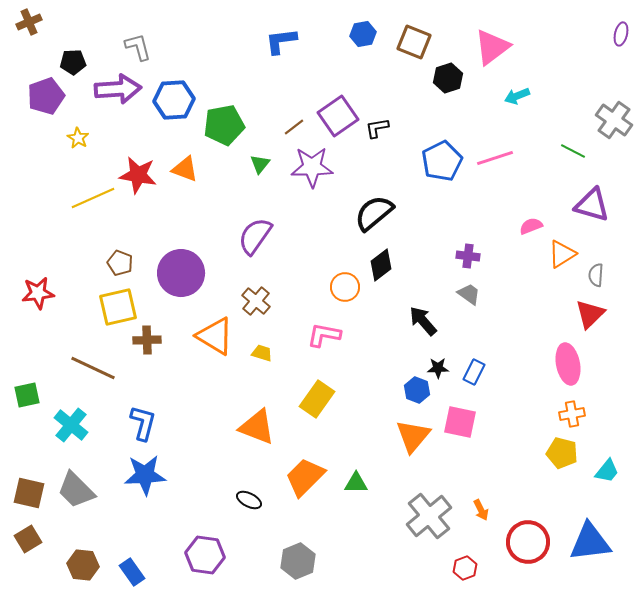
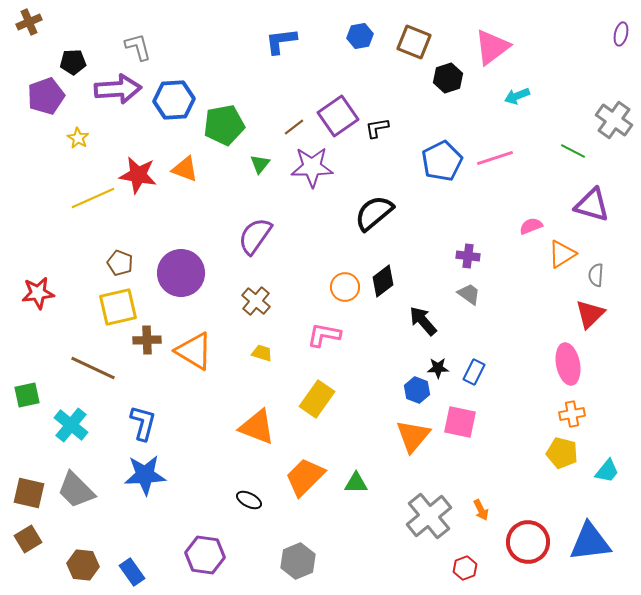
blue hexagon at (363, 34): moved 3 px left, 2 px down
black diamond at (381, 265): moved 2 px right, 16 px down
orange triangle at (215, 336): moved 21 px left, 15 px down
